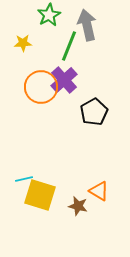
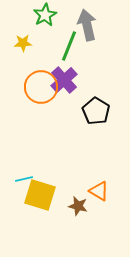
green star: moved 4 px left
black pentagon: moved 2 px right, 1 px up; rotated 12 degrees counterclockwise
